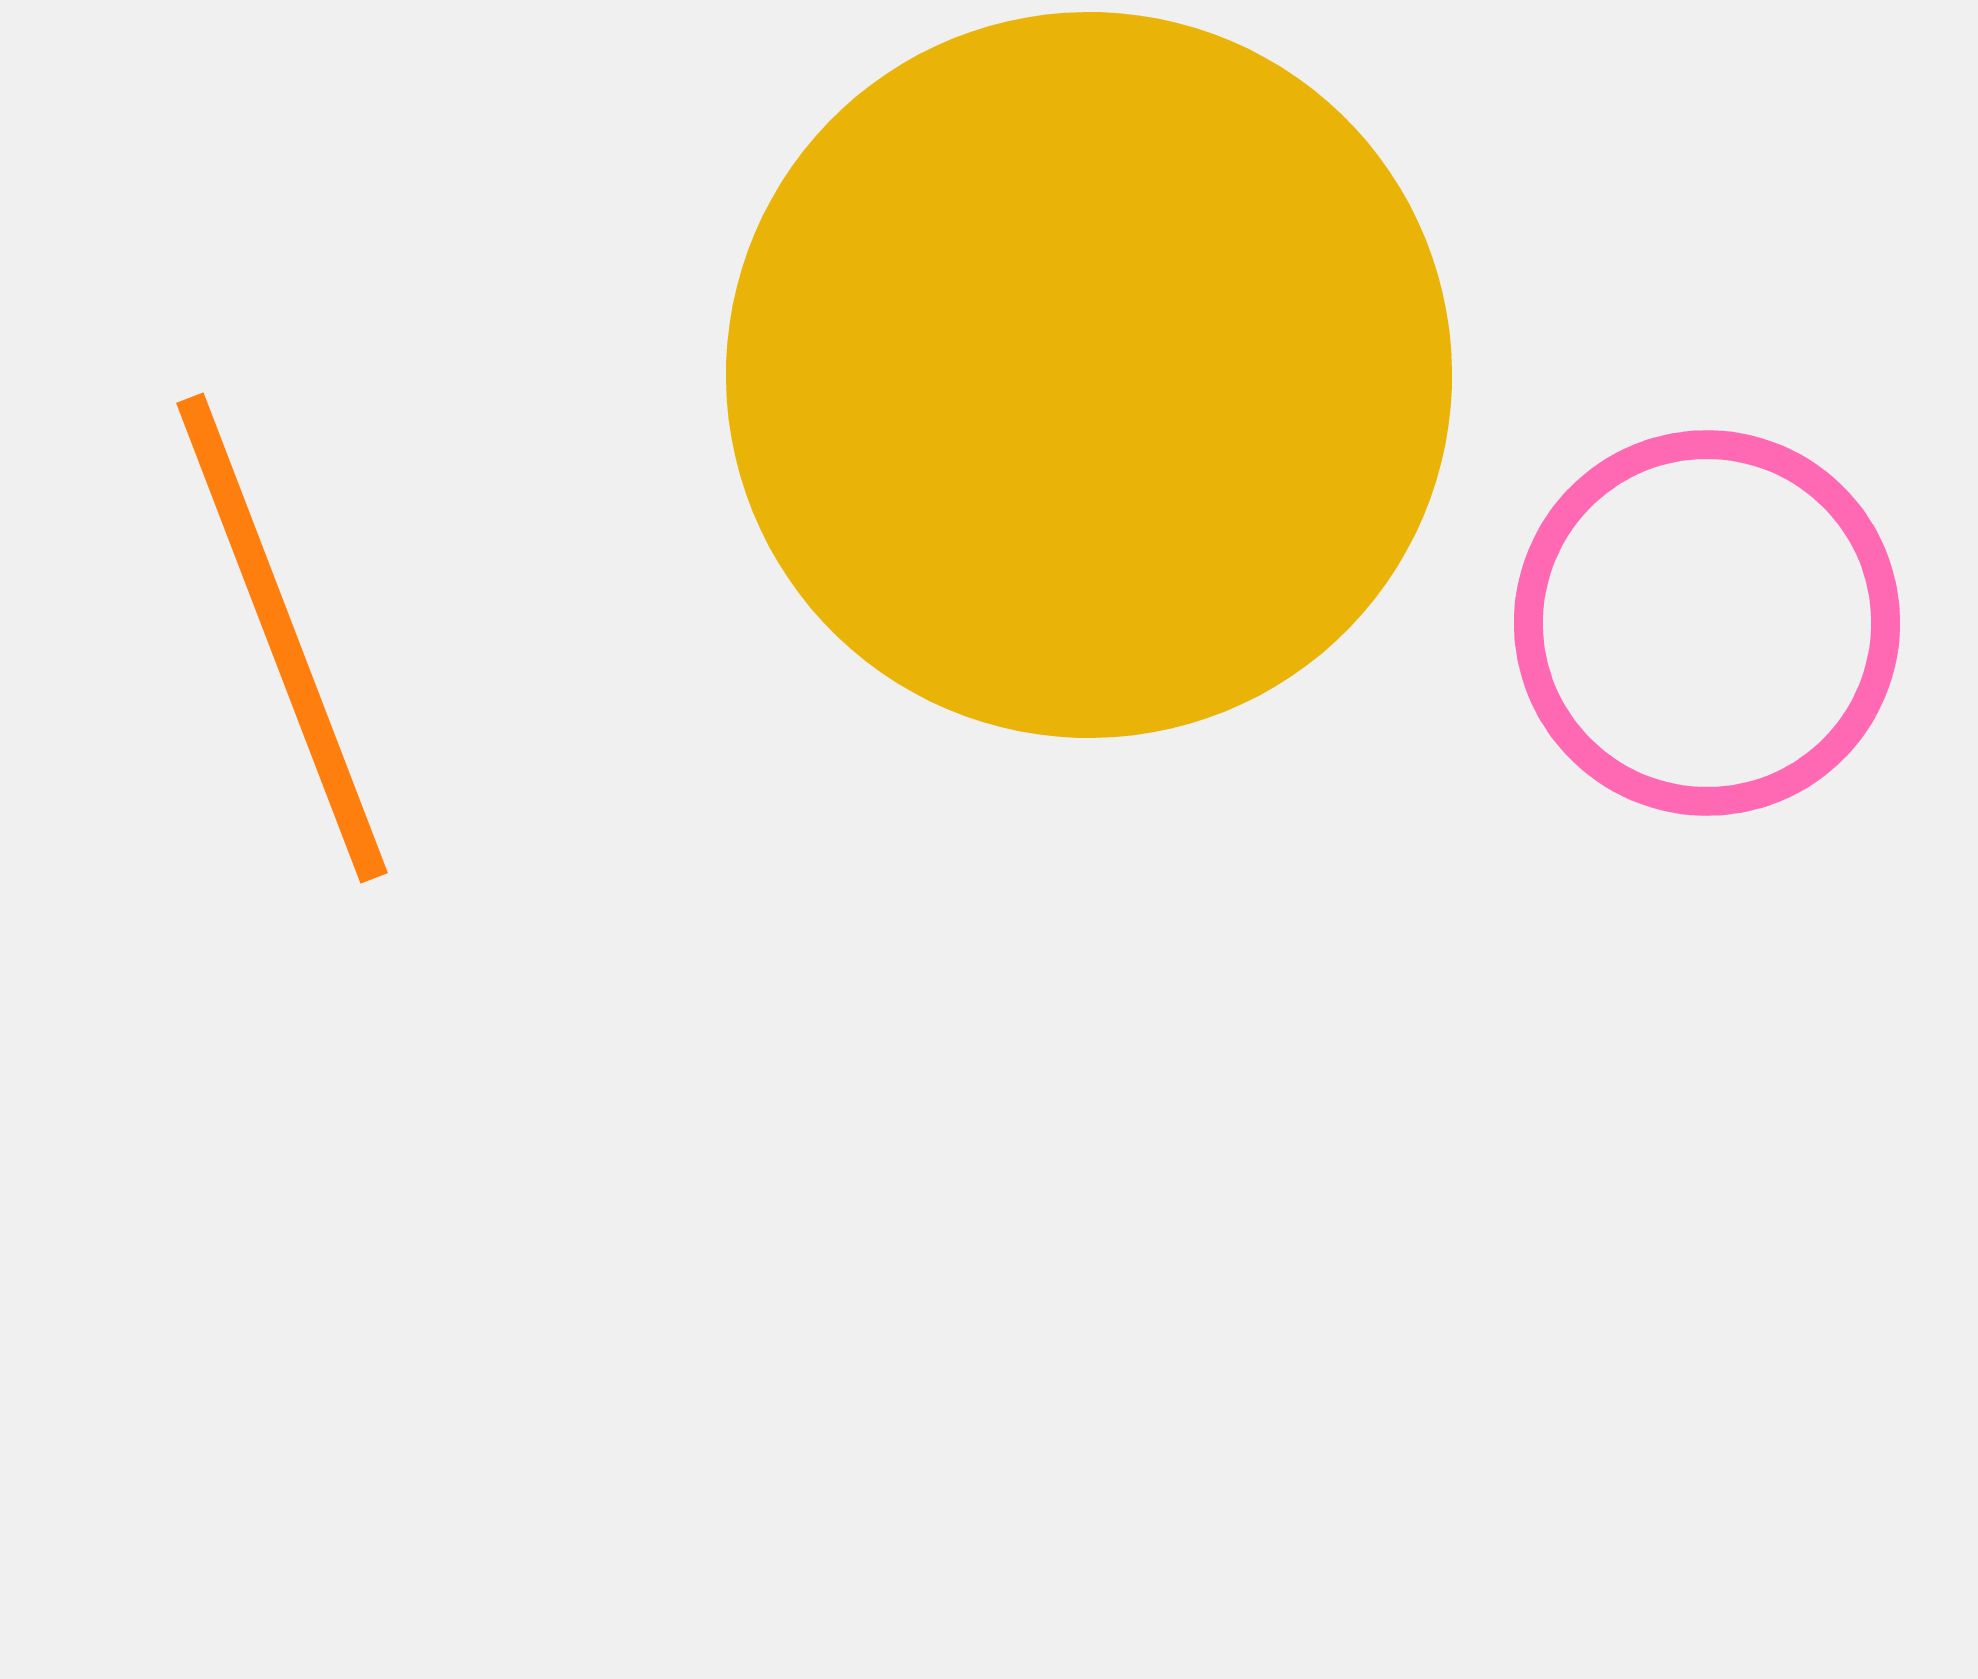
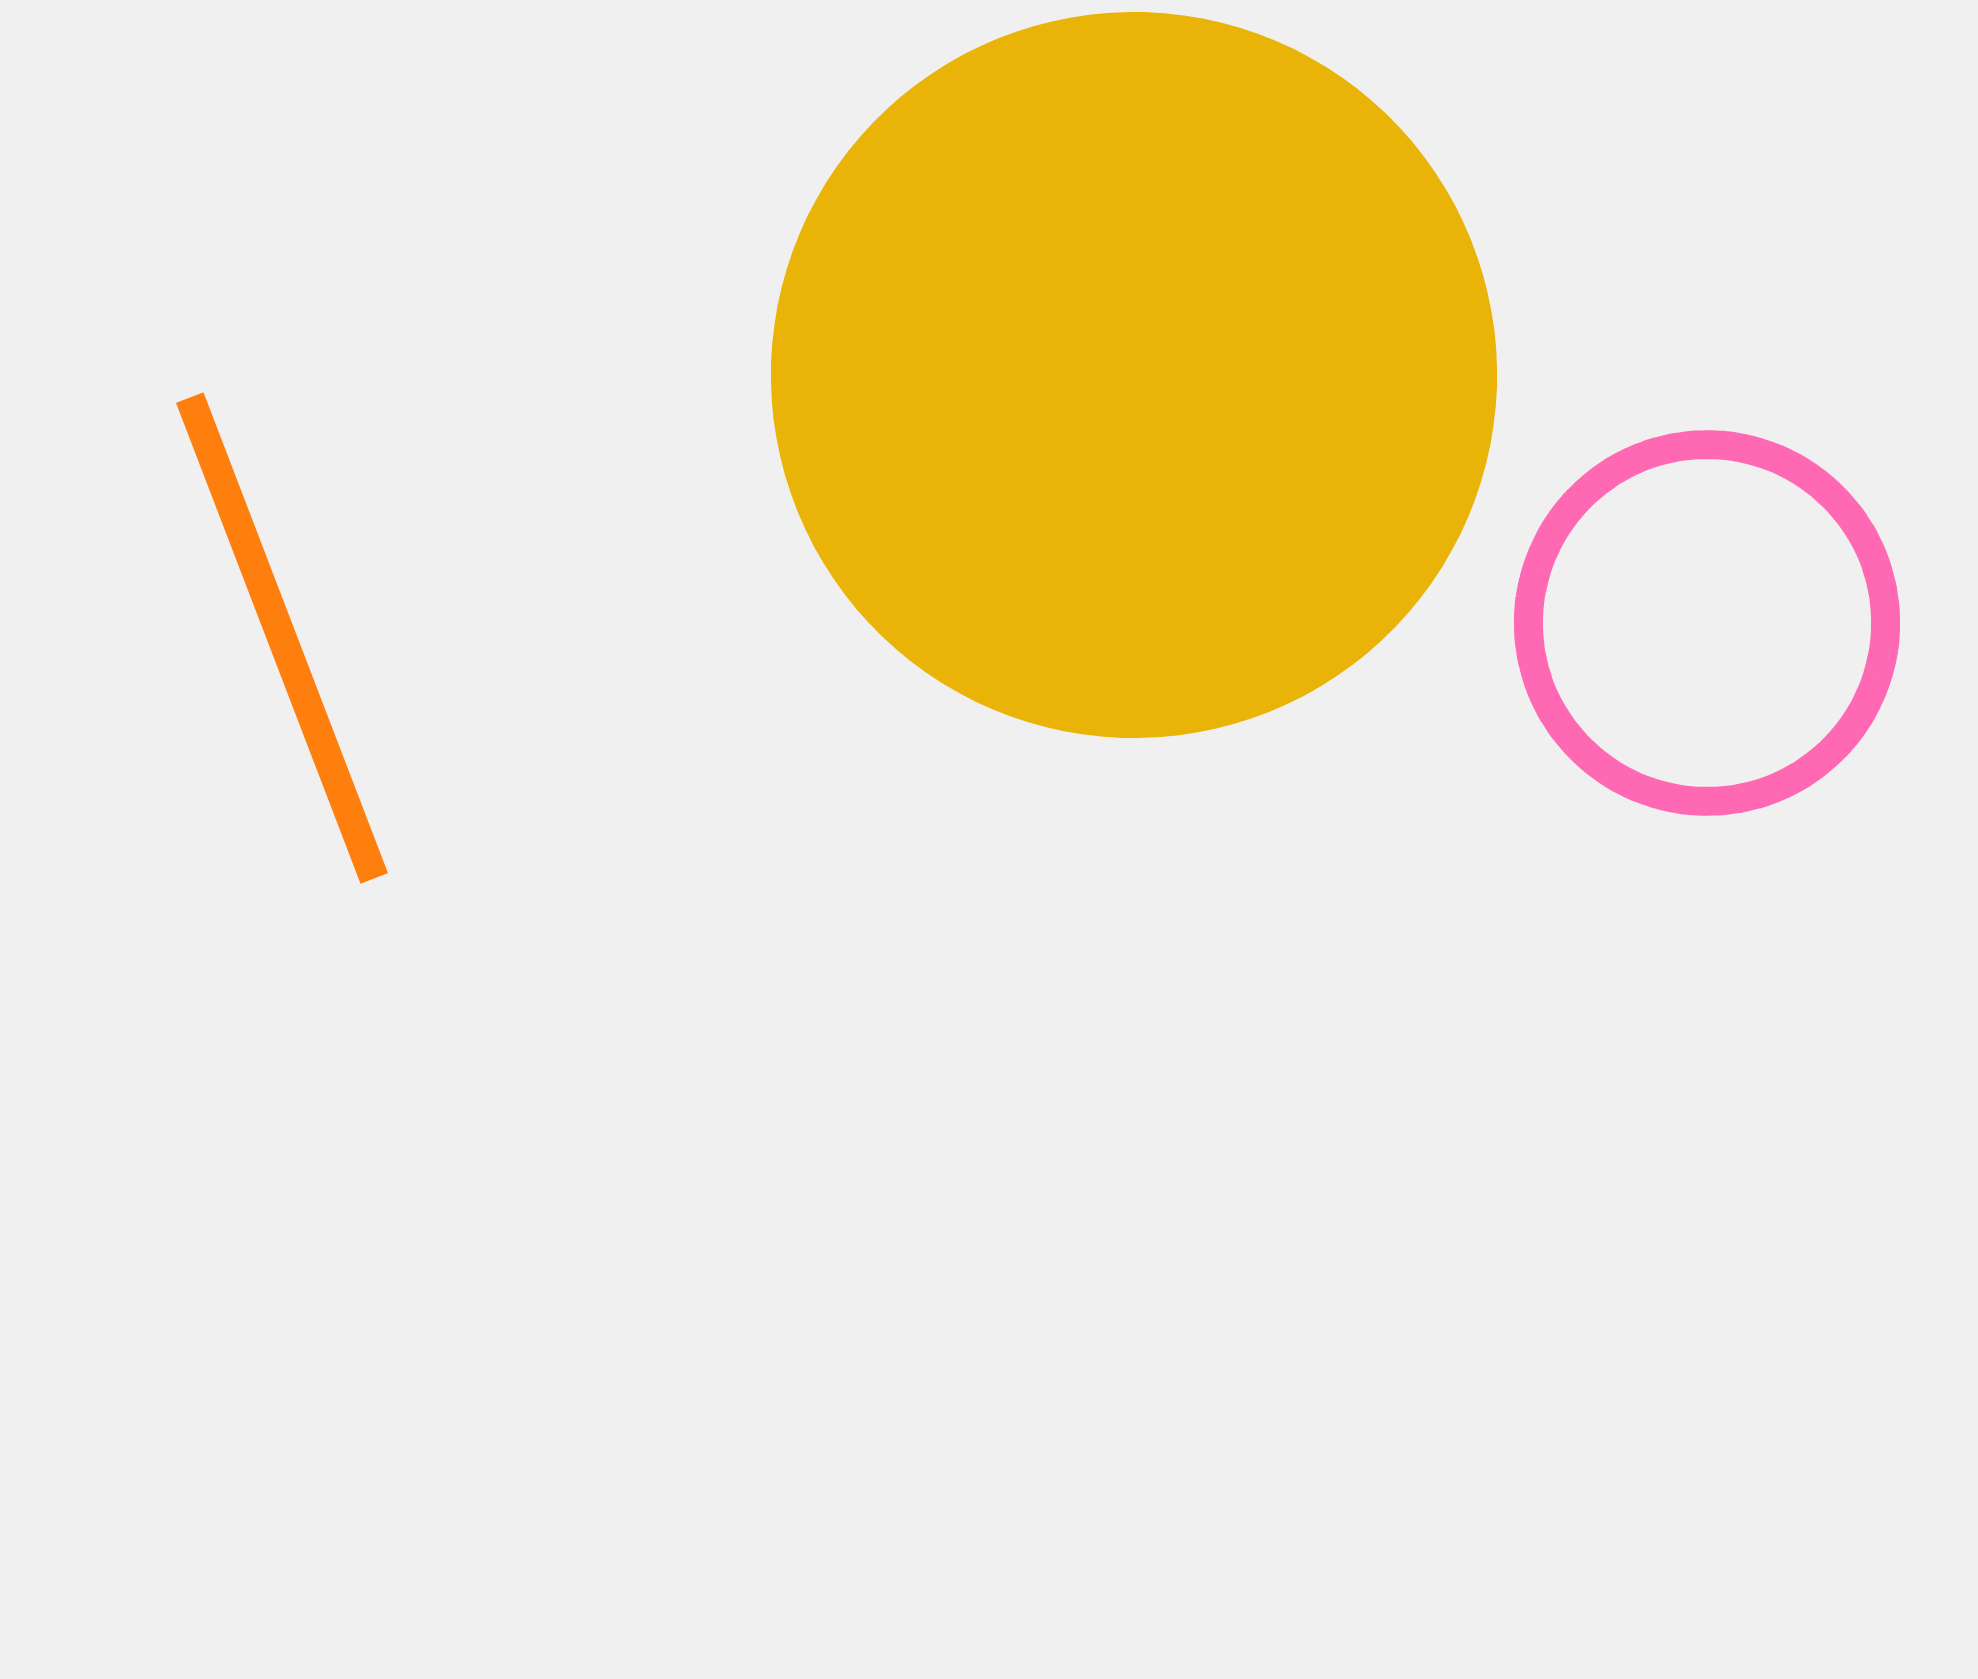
yellow circle: moved 45 px right
